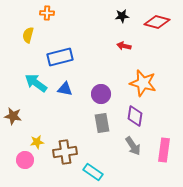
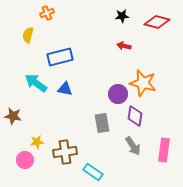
orange cross: rotated 24 degrees counterclockwise
purple circle: moved 17 px right
